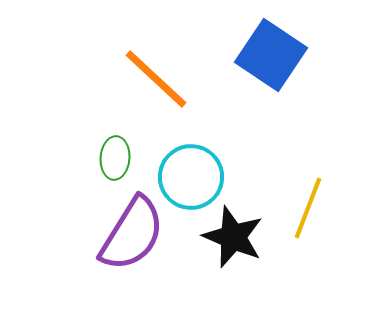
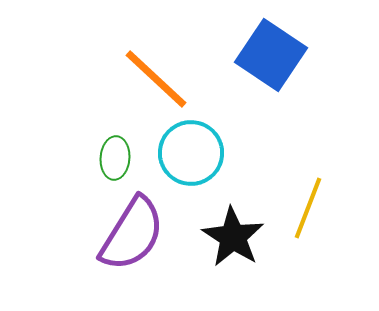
cyan circle: moved 24 px up
black star: rotated 10 degrees clockwise
